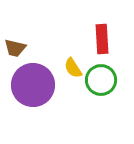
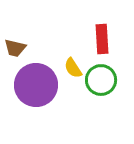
purple circle: moved 3 px right
